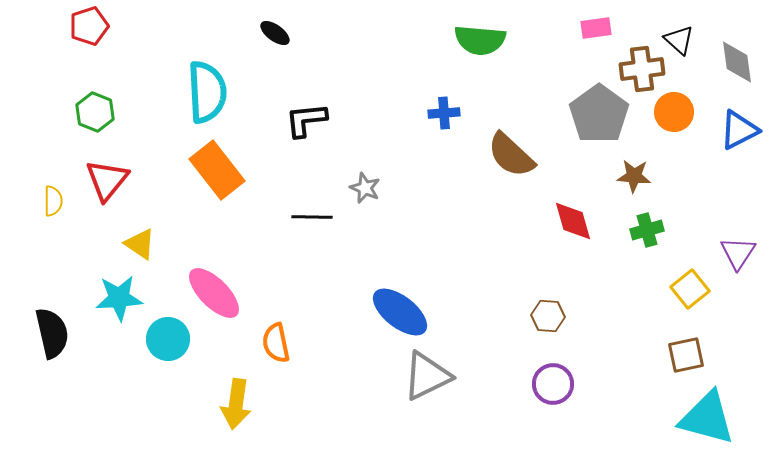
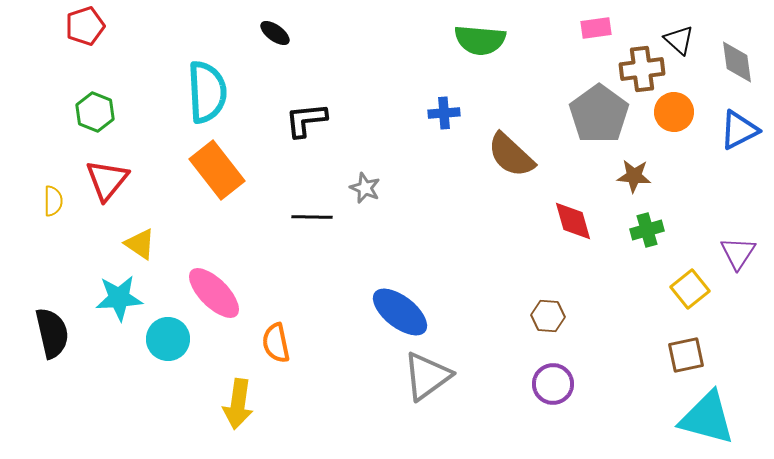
red pentagon: moved 4 px left
gray triangle: rotated 10 degrees counterclockwise
yellow arrow: moved 2 px right
